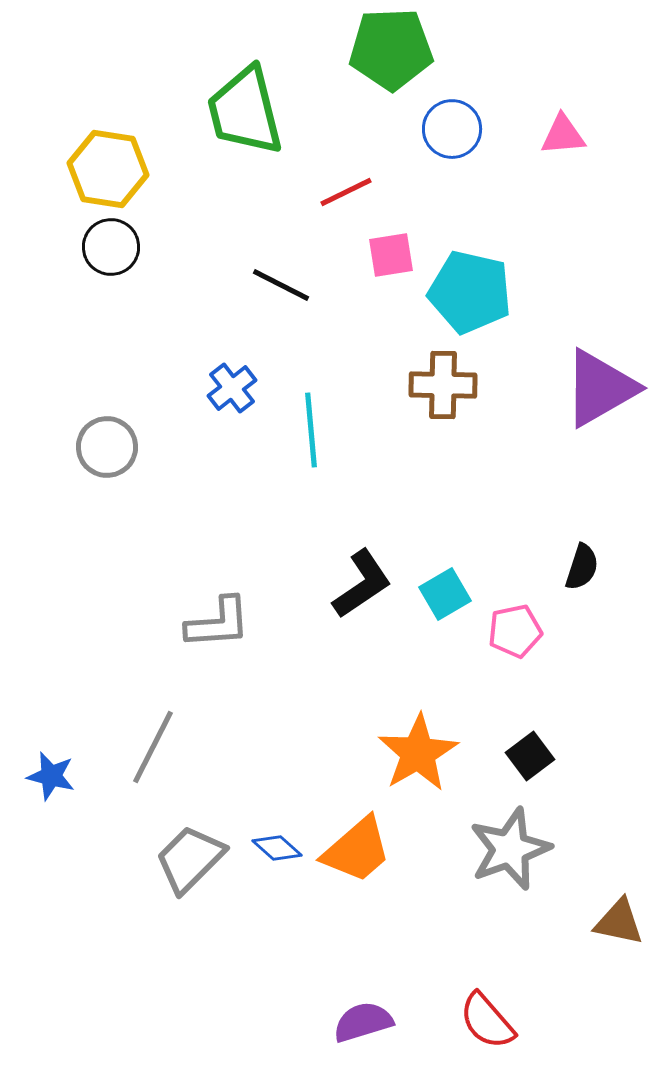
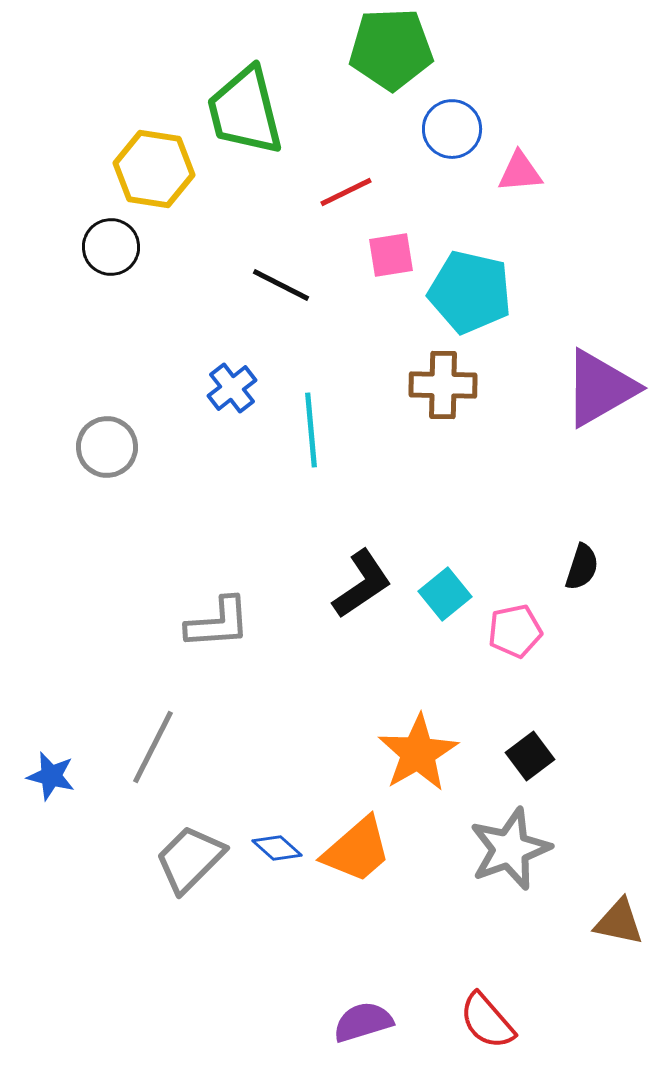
pink triangle: moved 43 px left, 37 px down
yellow hexagon: moved 46 px right
cyan square: rotated 9 degrees counterclockwise
